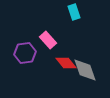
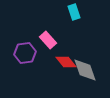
red diamond: moved 1 px up
